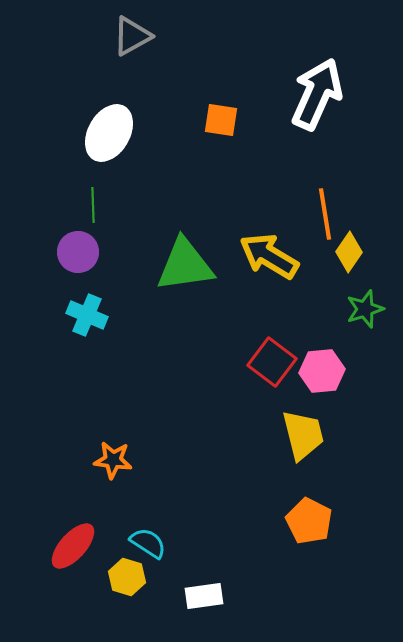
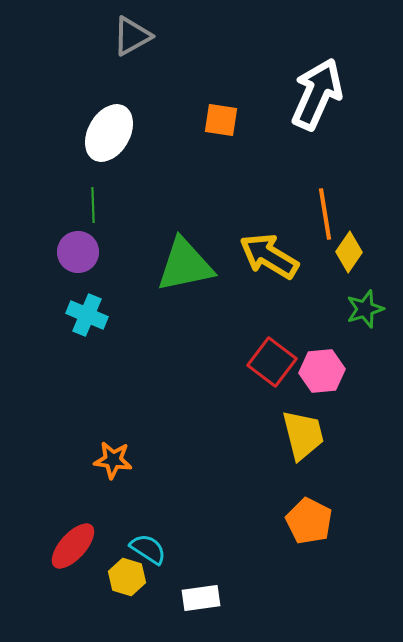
green triangle: rotated 4 degrees counterclockwise
cyan semicircle: moved 6 px down
white rectangle: moved 3 px left, 2 px down
